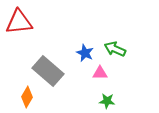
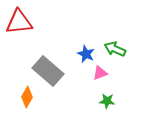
blue star: moved 1 px right, 1 px down
pink triangle: rotated 21 degrees counterclockwise
